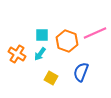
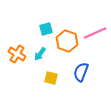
cyan square: moved 4 px right, 6 px up; rotated 16 degrees counterclockwise
yellow square: rotated 16 degrees counterclockwise
